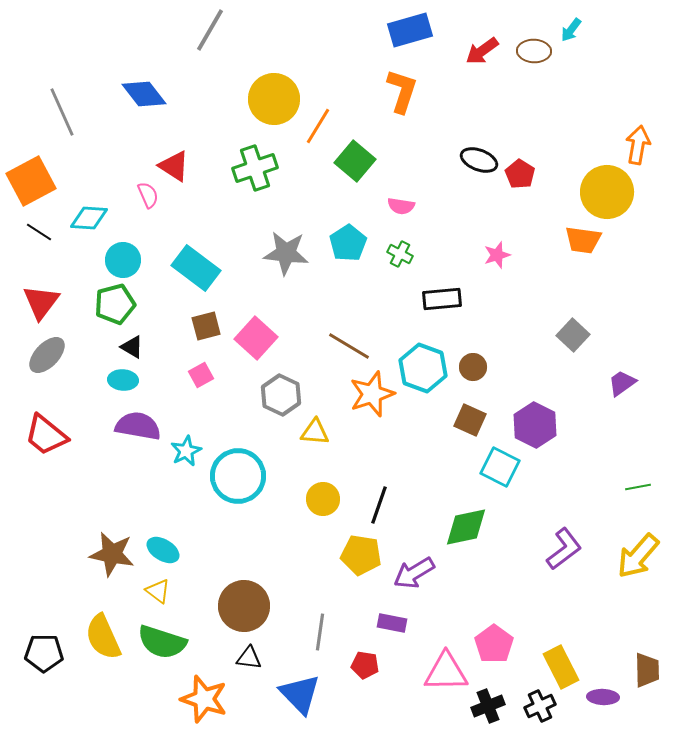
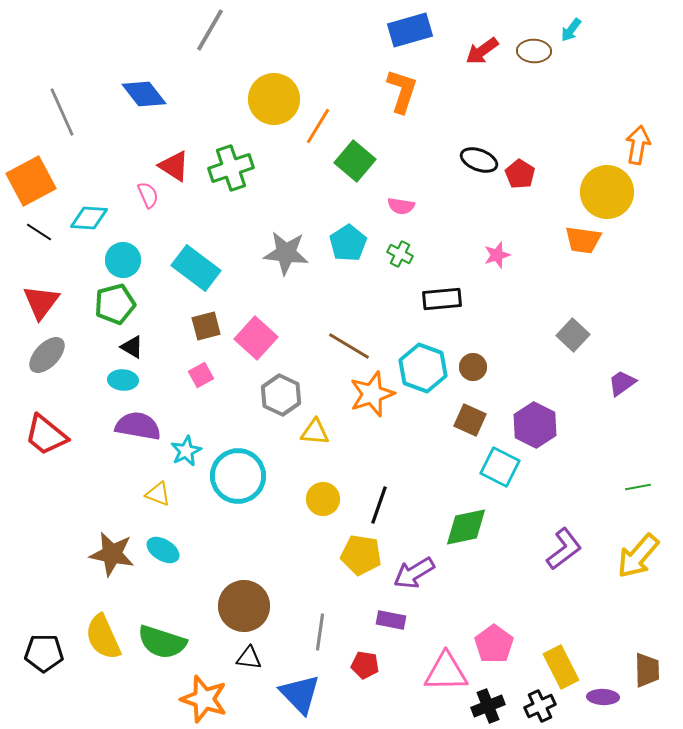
green cross at (255, 168): moved 24 px left
yellow triangle at (158, 591): moved 97 px up; rotated 16 degrees counterclockwise
purple rectangle at (392, 623): moved 1 px left, 3 px up
